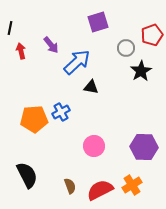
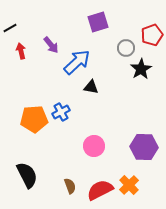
black line: rotated 48 degrees clockwise
black star: moved 2 px up
orange cross: moved 3 px left; rotated 12 degrees counterclockwise
